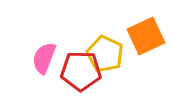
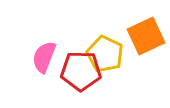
pink semicircle: moved 1 px up
